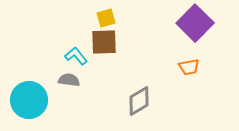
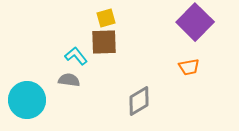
purple square: moved 1 px up
cyan circle: moved 2 px left
